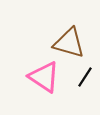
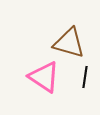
black line: rotated 25 degrees counterclockwise
